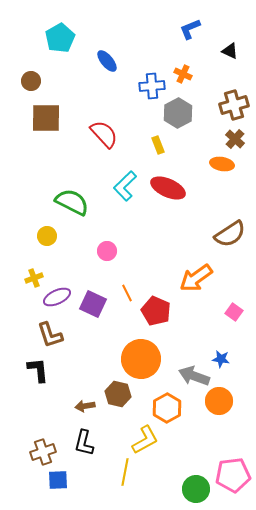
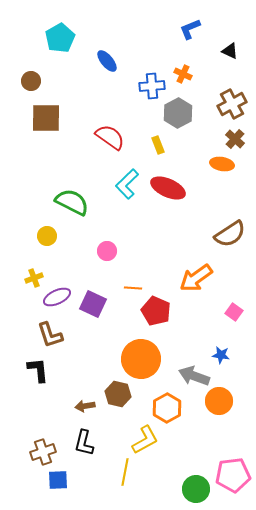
brown cross at (234, 105): moved 2 px left, 1 px up; rotated 12 degrees counterclockwise
red semicircle at (104, 134): moved 6 px right, 3 px down; rotated 12 degrees counterclockwise
cyan L-shape at (125, 186): moved 2 px right, 2 px up
orange line at (127, 293): moved 6 px right, 5 px up; rotated 60 degrees counterclockwise
blue star at (221, 359): moved 4 px up
